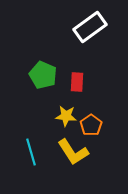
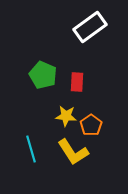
cyan line: moved 3 px up
